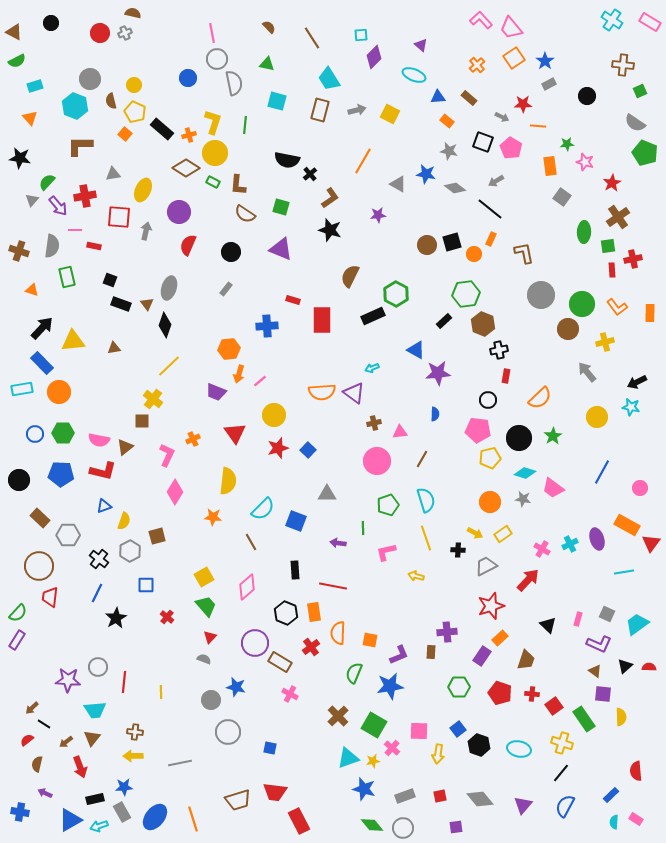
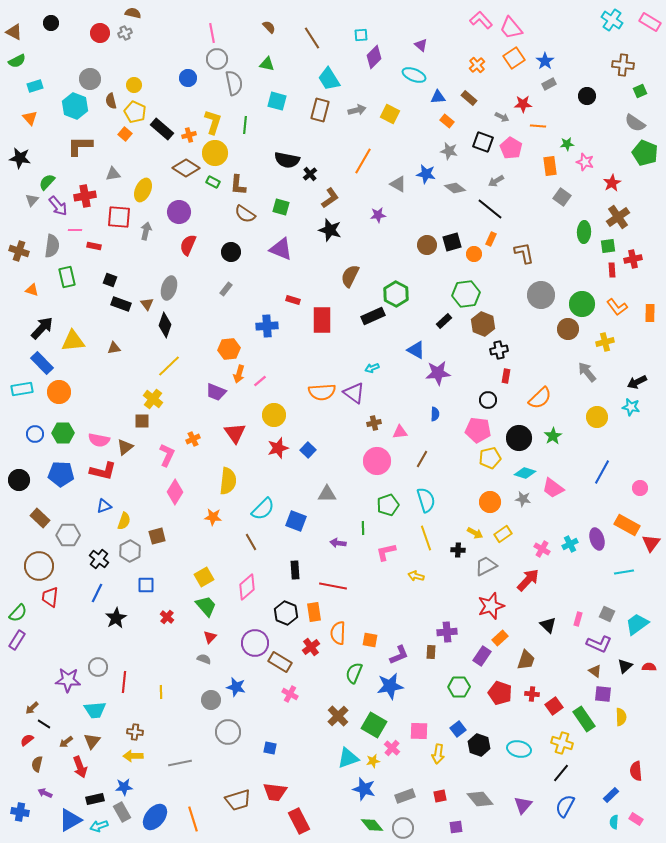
brown triangle at (92, 738): moved 3 px down
